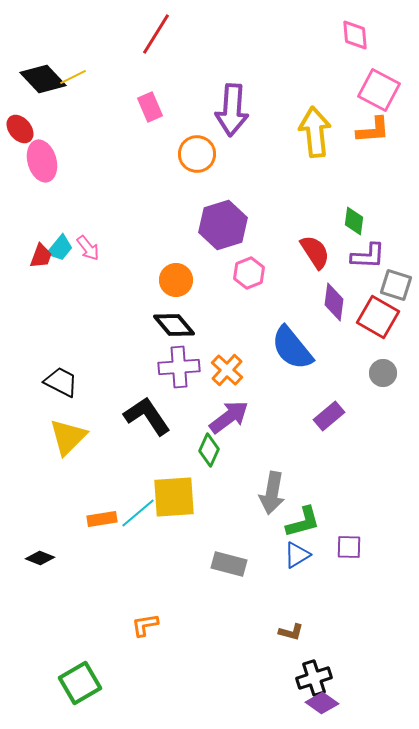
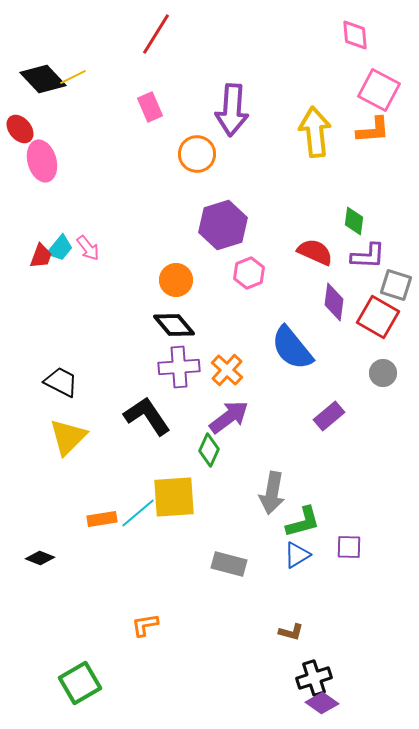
red semicircle at (315, 252): rotated 33 degrees counterclockwise
